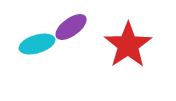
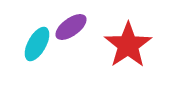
cyan ellipse: rotated 44 degrees counterclockwise
